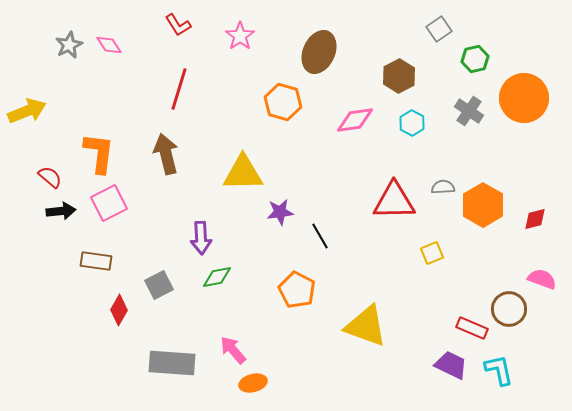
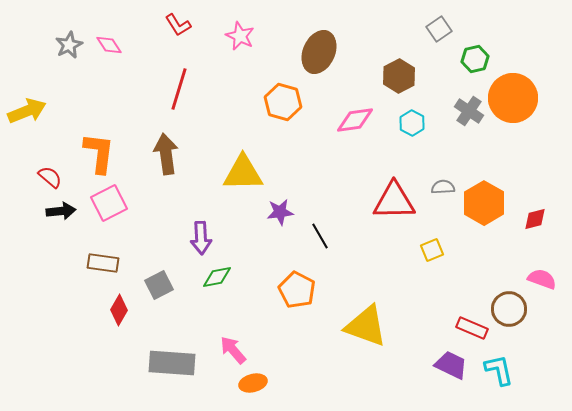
pink star at (240, 36): rotated 12 degrees counterclockwise
orange circle at (524, 98): moved 11 px left
brown arrow at (166, 154): rotated 6 degrees clockwise
orange hexagon at (483, 205): moved 1 px right, 2 px up
yellow square at (432, 253): moved 3 px up
brown rectangle at (96, 261): moved 7 px right, 2 px down
